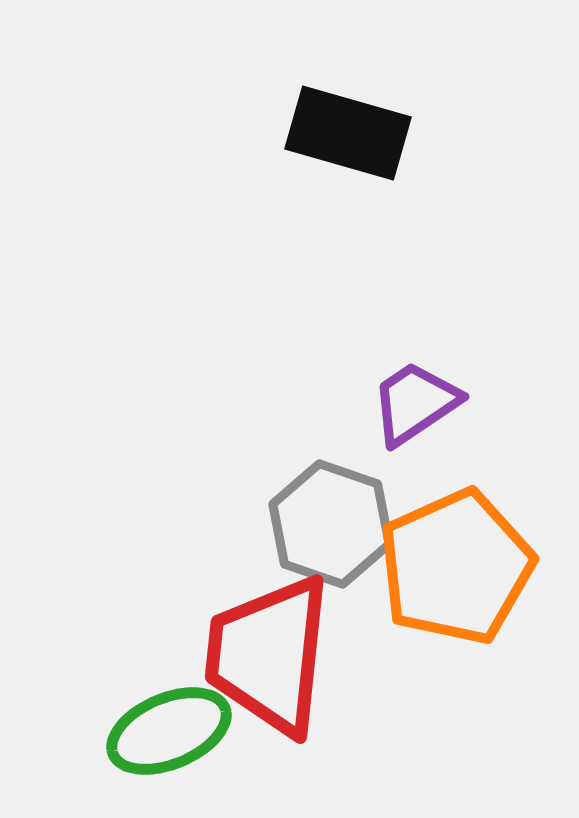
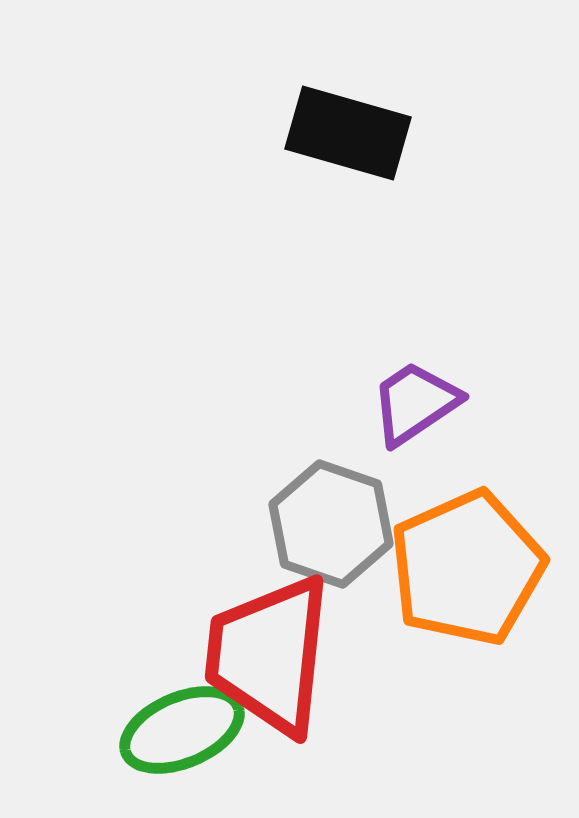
orange pentagon: moved 11 px right, 1 px down
green ellipse: moved 13 px right, 1 px up
